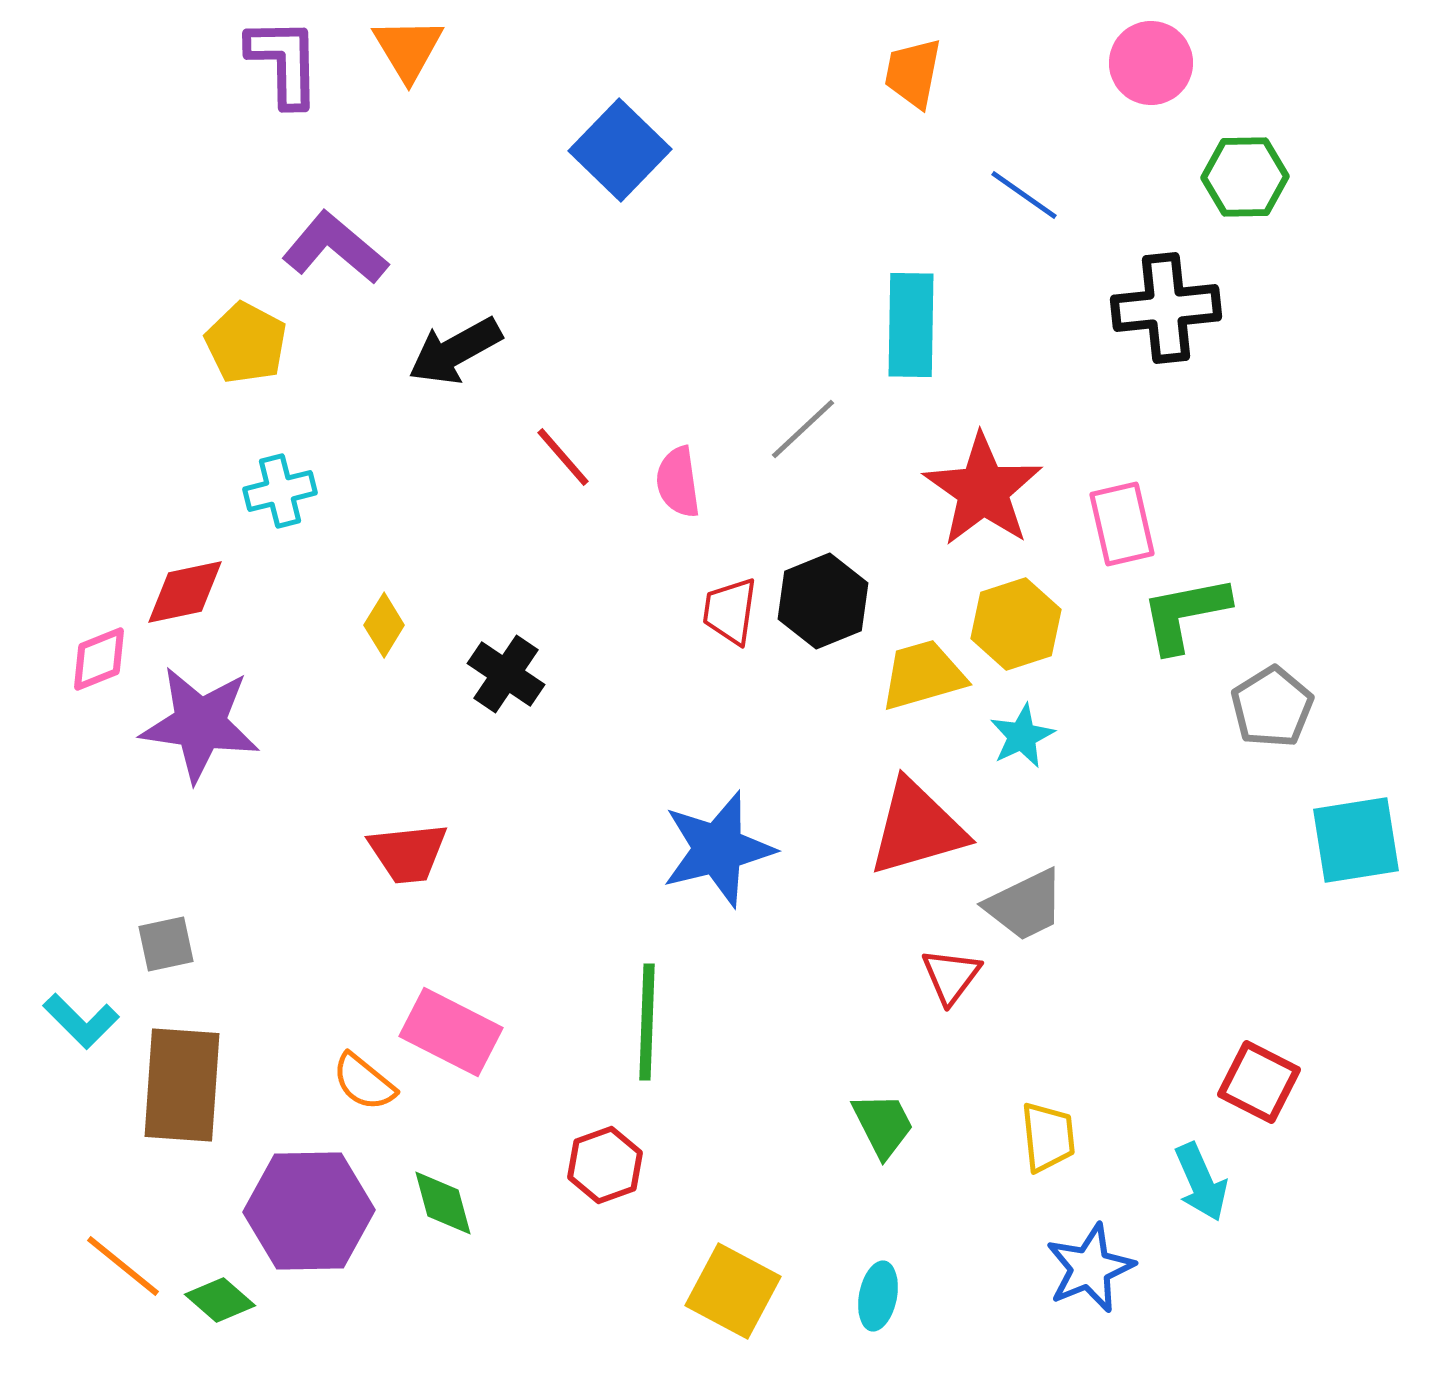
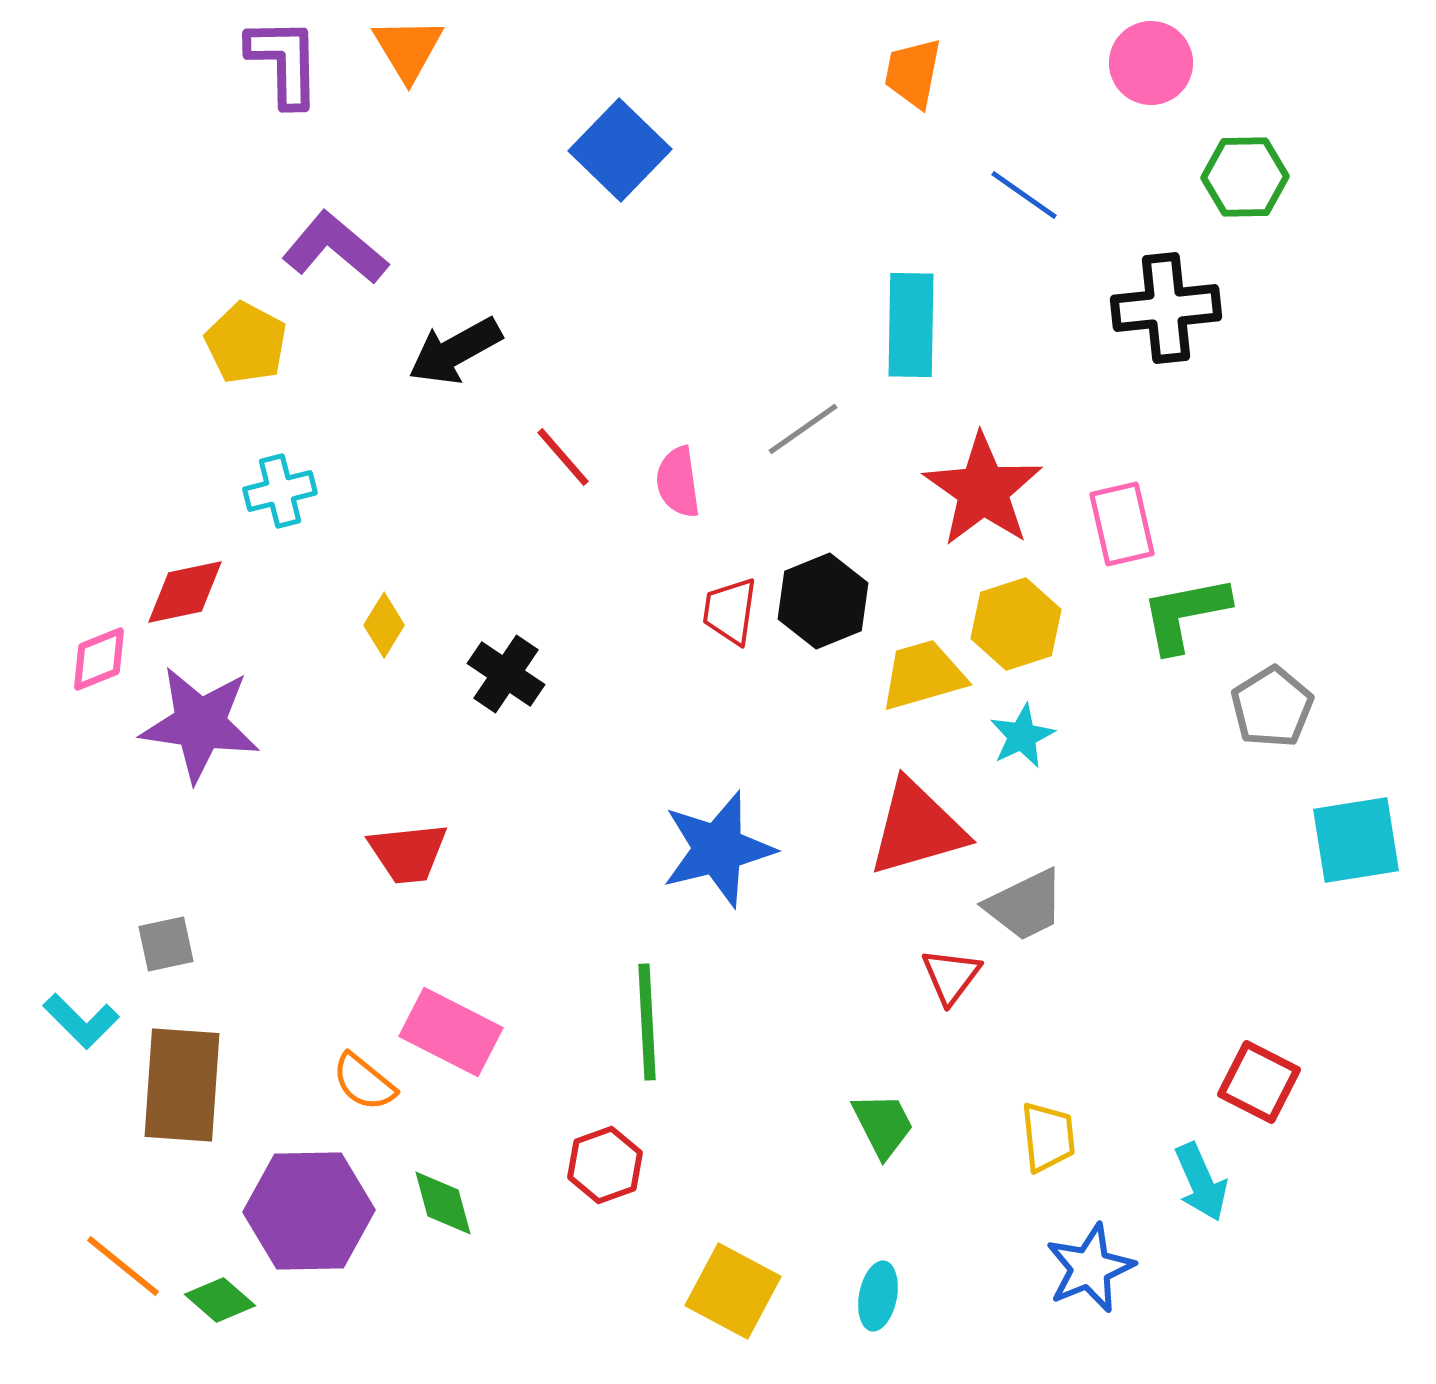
gray line at (803, 429): rotated 8 degrees clockwise
green line at (647, 1022): rotated 5 degrees counterclockwise
